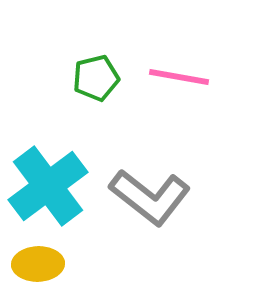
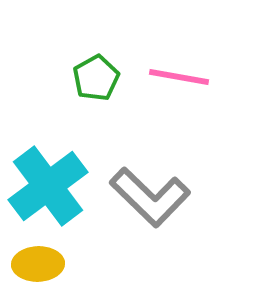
green pentagon: rotated 15 degrees counterclockwise
gray L-shape: rotated 6 degrees clockwise
